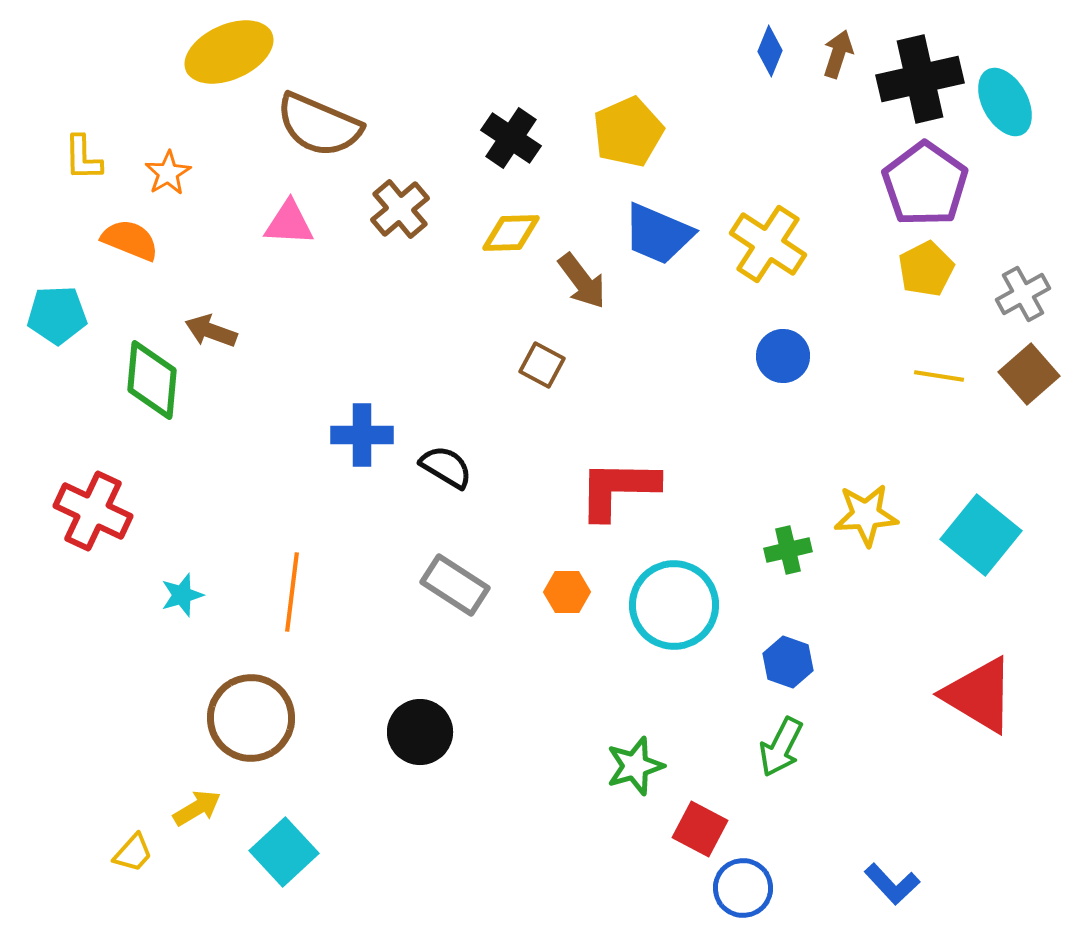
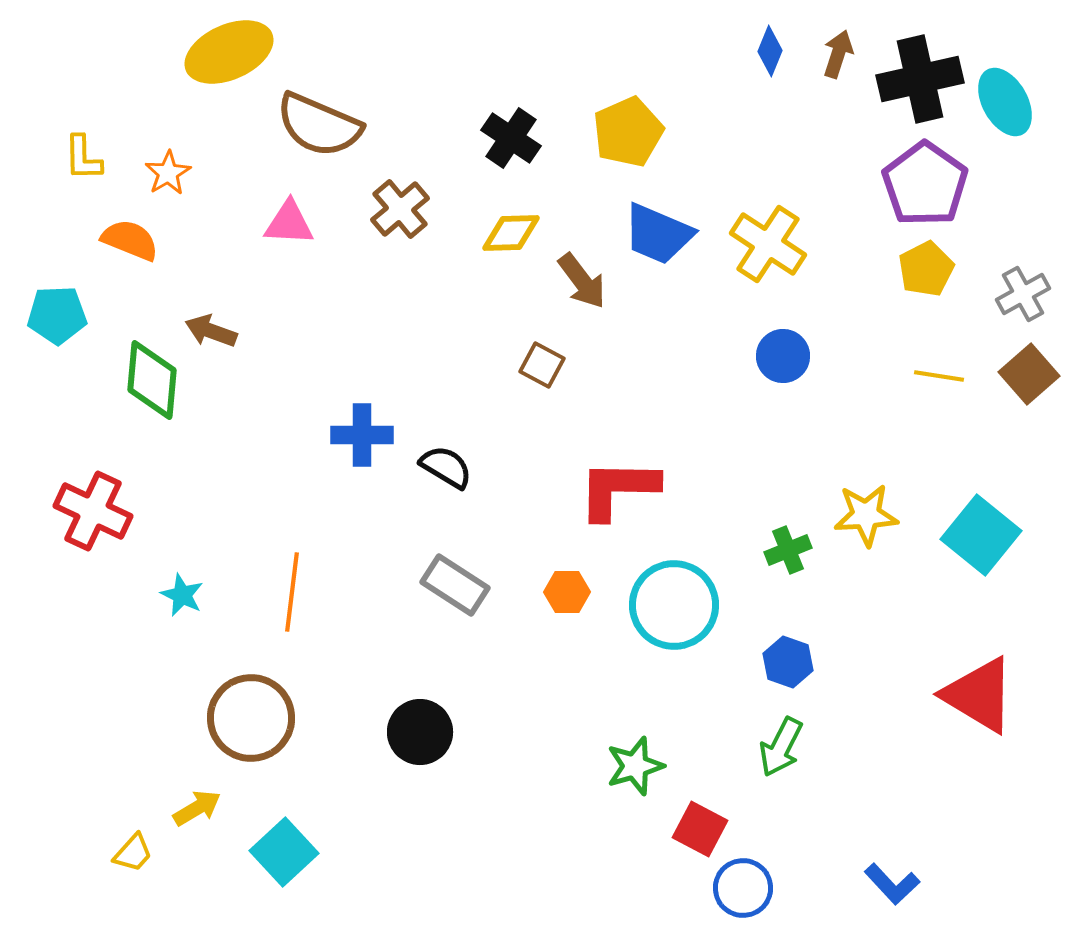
green cross at (788, 550): rotated 9 degrees counterclockwise
cyan star at (182, 595): rotated 30 degrees counterclockwise
